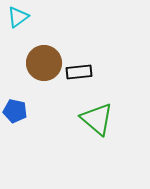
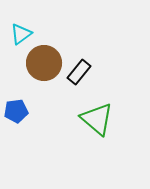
cyan triangle: moved 3 px right, 17 px down
black rectangle: rotated 45 degrees counterclockwise
blue pentagon: moved 1 px right; rotated 20 degrees counterclockwise
